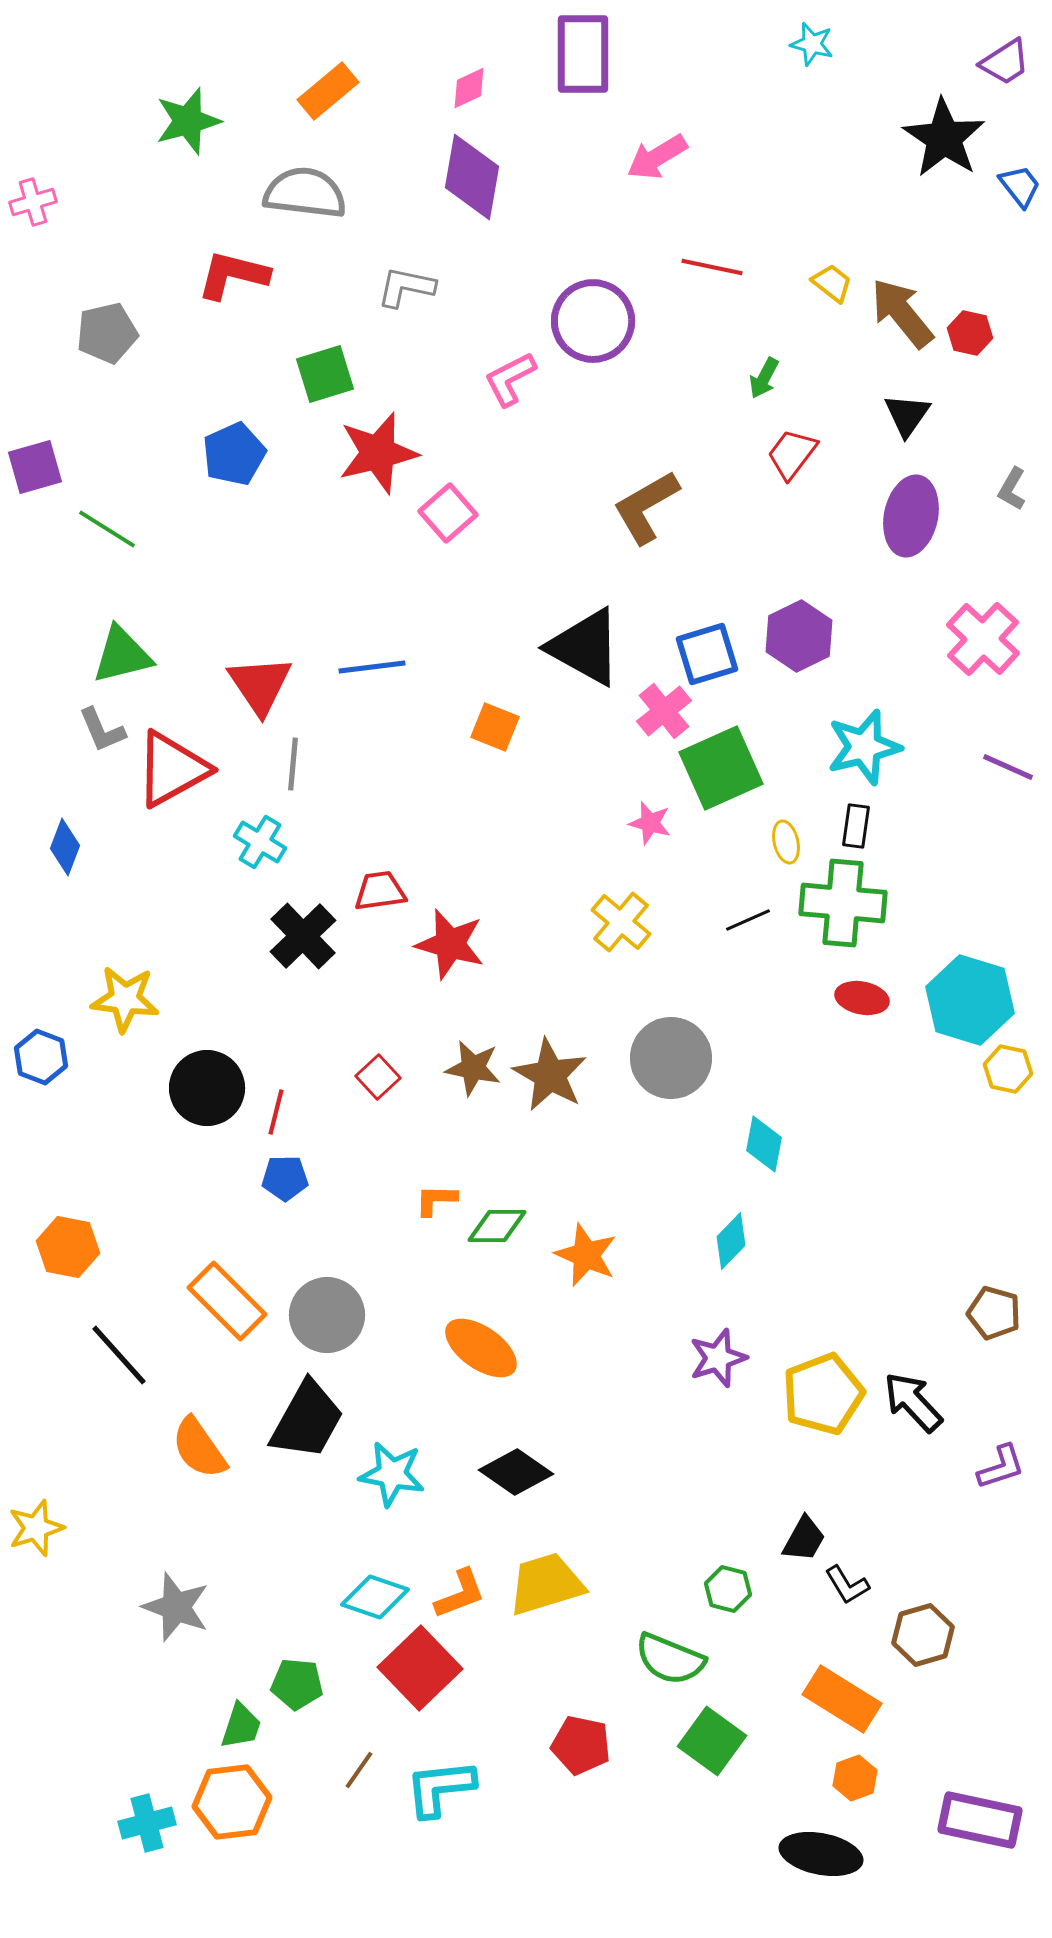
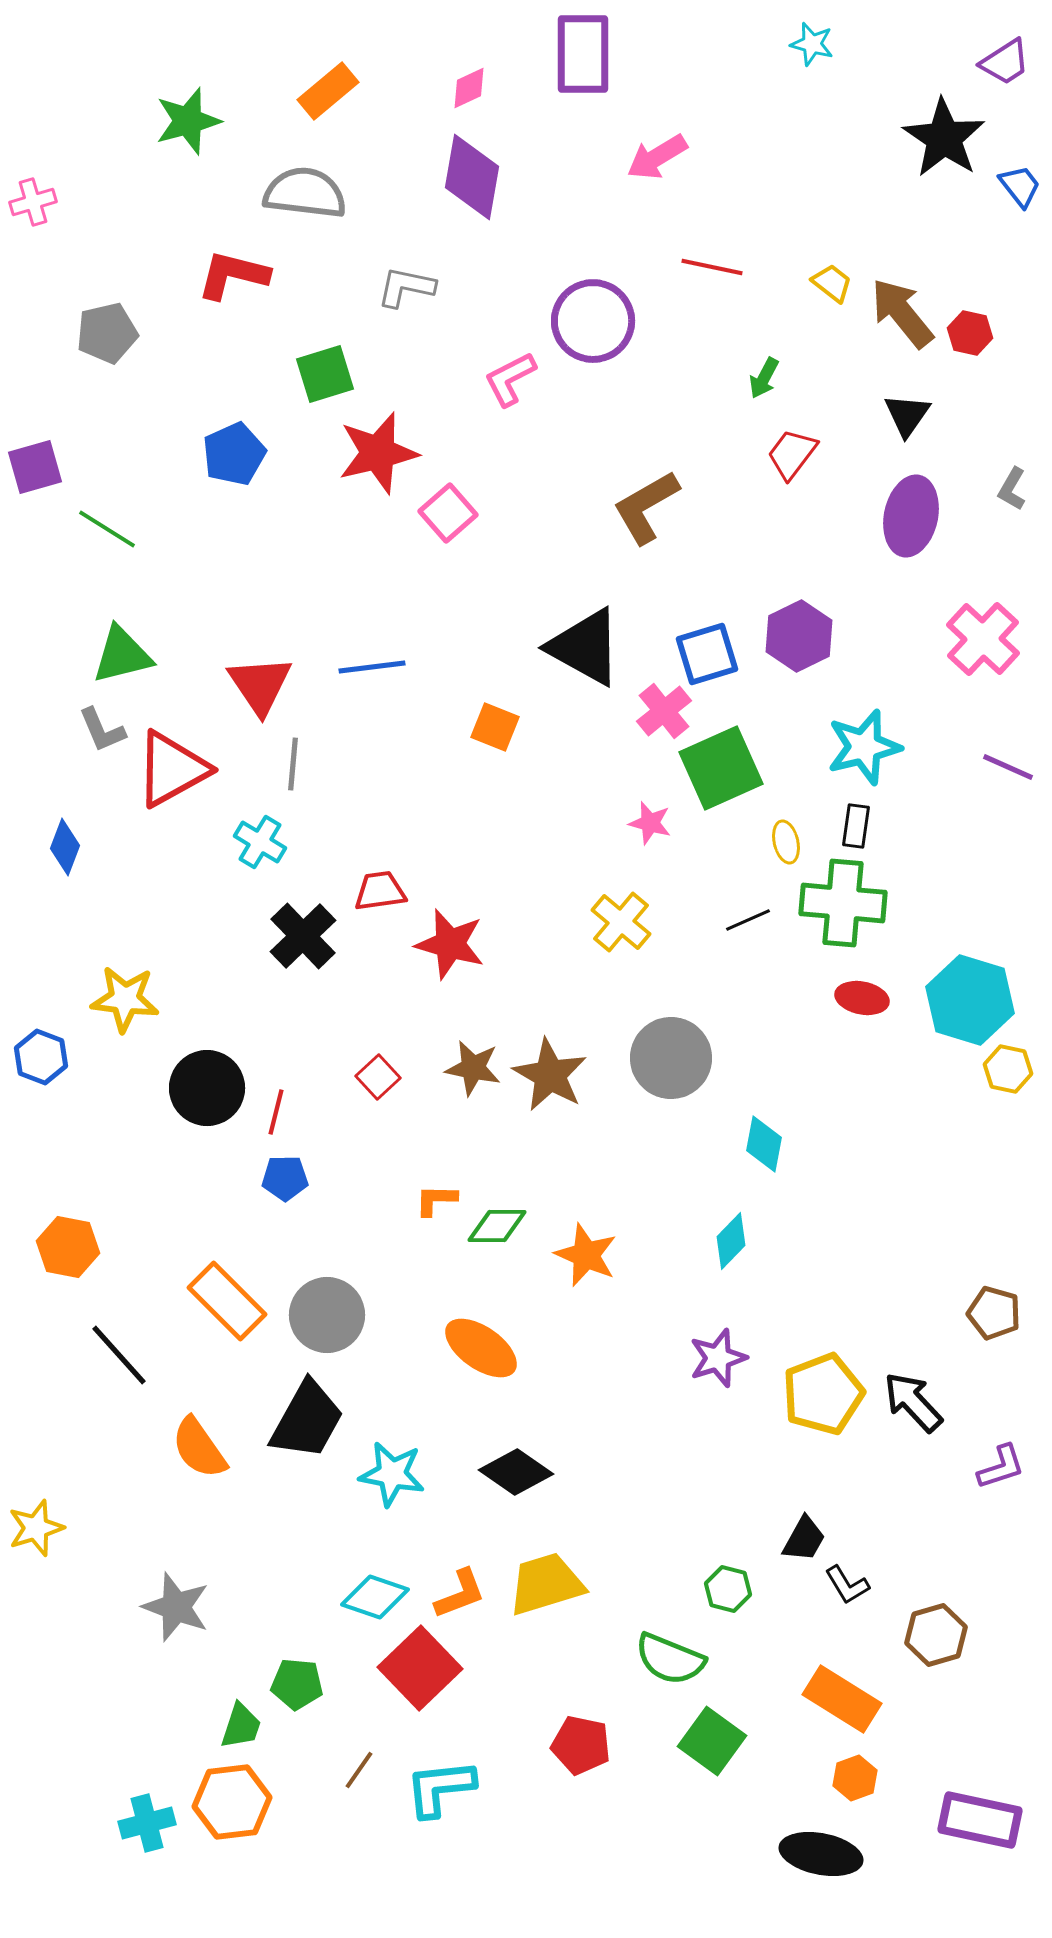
brown hexagon at (923, 1635): moved 13 px right
